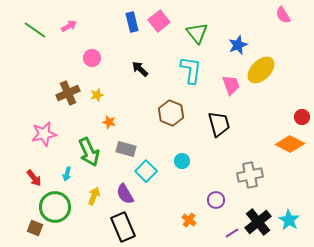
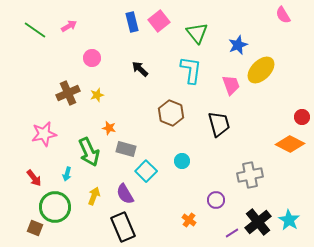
orange star: moved 6 px down
